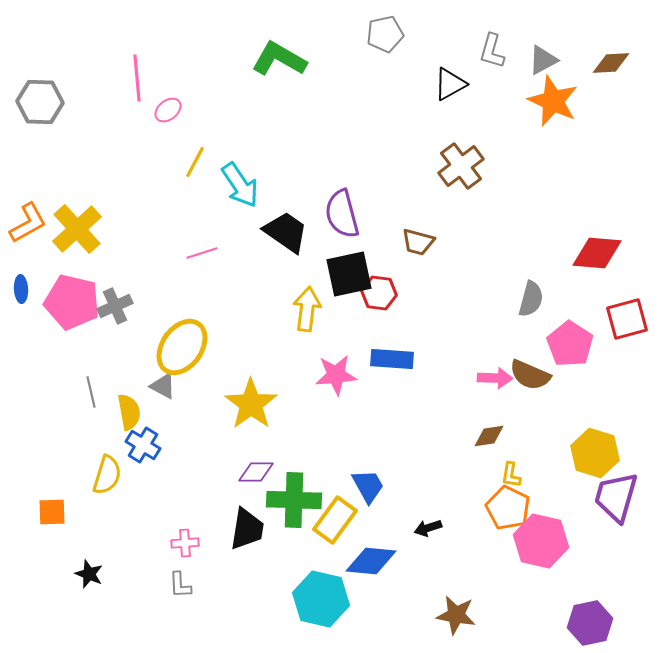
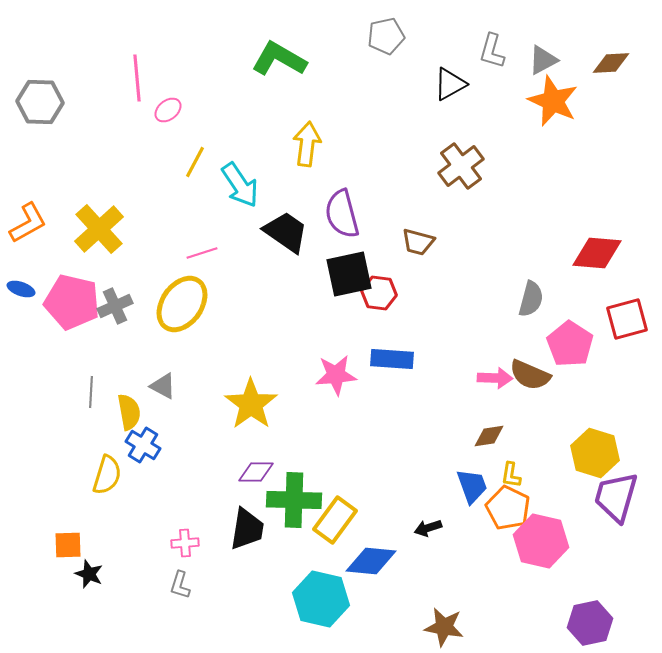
gray pentagon at (385, 34): moved 1 px right, 2 px down
yellow cross at (77, 229): moved 22 px right
blue ellipse at (21, 289): rotated 68 degrees counterclockwise
yellow arrow at (307, 309): moved 165 px up
yellow ellipse at (182, 347): moved 43 px up
gray line at (91, 392): rotated 16 degrees clockwise
blue trapezoid at (368, 486): moved 104 px right; rotated 9 degrees clockwise
orange square at (52, 512): moved 16 px right, 33 px down
gray L-shape at (180, 585): rotated 20 degrees clockwise
brown star at (456, 615): moved 12 px left, 12 px down
